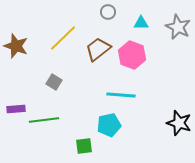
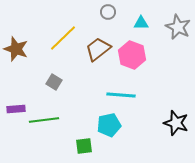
brown star: moved 3 px down
black star: moved 3 px left
